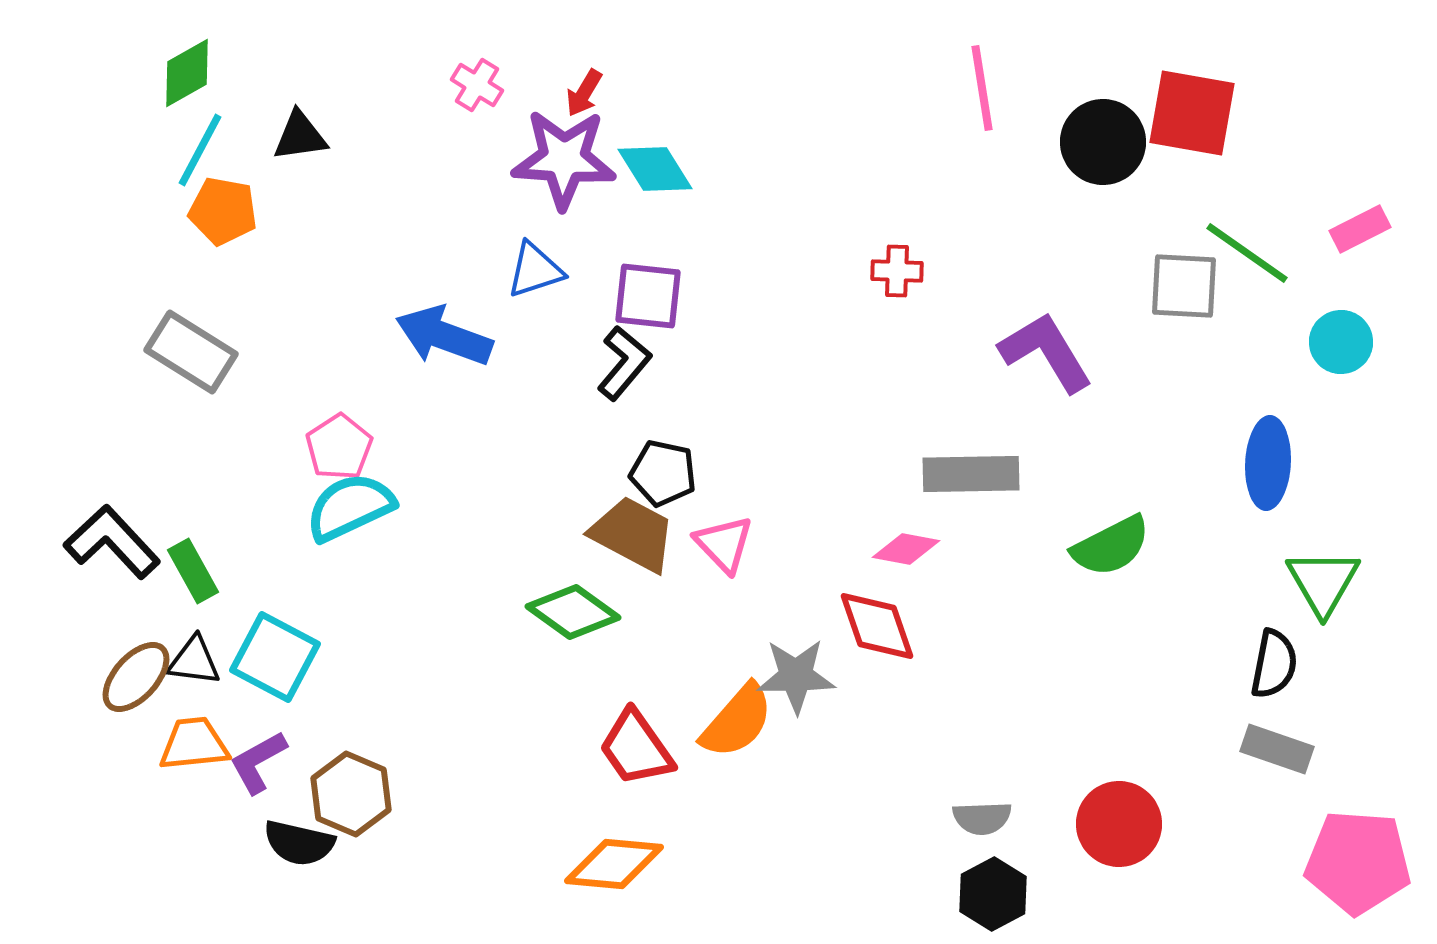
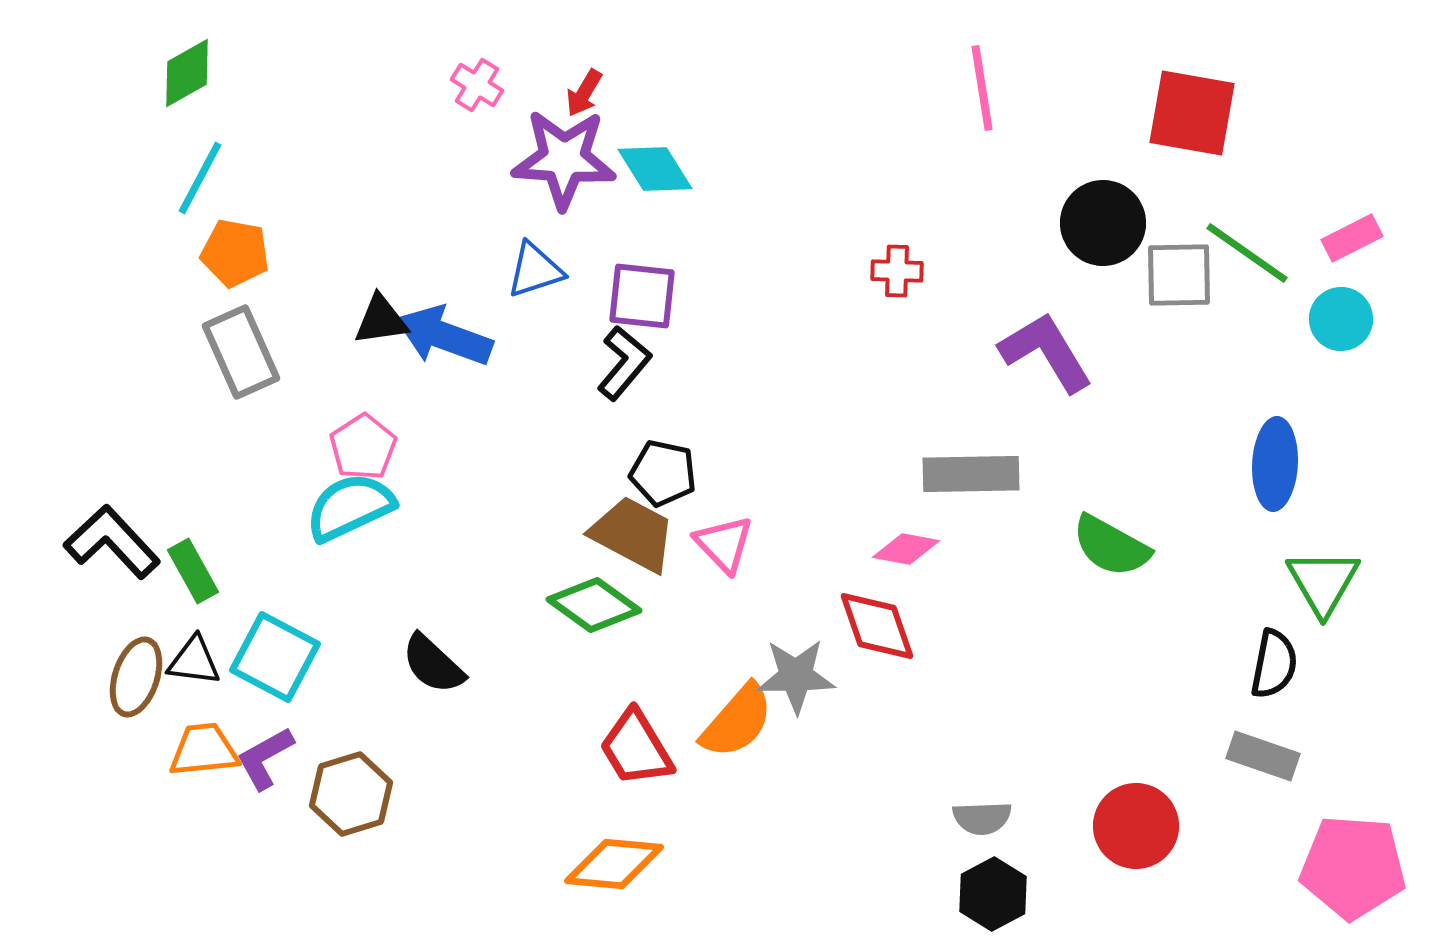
black triangle at (300, 136): moved 81 px right, 184 px down
black circle at (1103, 142): moved 81 px down
cyan line at (200, 150): moved 28 px down
orange pentagon at (223, 211): moved 12 px right, 42 px down
pink rectangle at (1360, 229): moved 8 px left, 9 px down
gray square at (1184, 286): moved 5 px left, 11 px up; rotated 4 degrees counterclockwise
purple square at (648, 296): moved 6 px left
cyan circle at (1341, 342): moved 23 px up
gray rectangle at (191, 352): moved 50 px right; rotated 34 degrees clockwise
pink pentagon at (339, 447): moved 24 px right
blue ellipse at (1268, 463): moved 7 px right, 1 px down
green semicircle at (1111, 546): rotated 56 degrees clockwise
green diamond at (573, 612): moved 21 px right, 7 px up
brown ellipse at (136, 677): rotated 24 degrees counterclockwise
orange trapezoid at (194, 744): moved 10 px right, 6 px down
red trapezoid at (636, 748): rotated 4 degrees clockwise
gray rectangle at (1277, 749): moved 14 px left, 7 px down
purple L-shape at (258, 762): moved 7 px right, 4 px up
brown hexagon at (351, 794): rotated 20 degrees clockwise
red circle at (1119, 824): moved 17 px right, 2 px down
black semicircle at (299, 843): moved 134 px right, 179 px up; rotated 30 degrees clockwise
pink pentagon at (1358, 862): moved 5 px left, 5 px down
